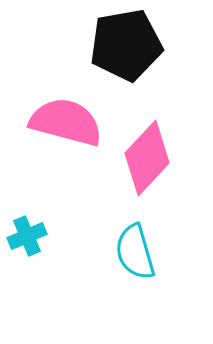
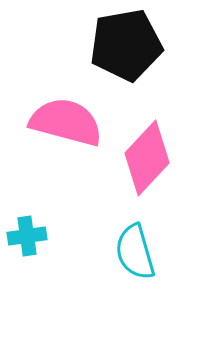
cyan cross: rotated 15 degrees clockwise
